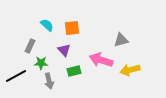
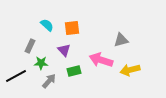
gray arrow: rotated 126 degrees counterclockwise
